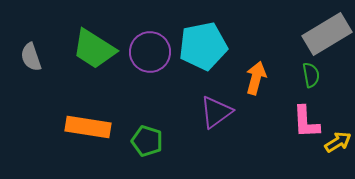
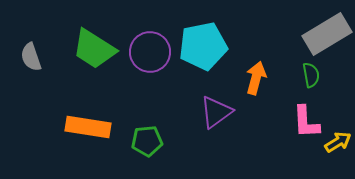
green pentagon: rotated 24 degrees counterclockwise
